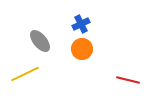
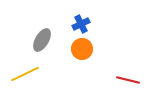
gray ellipse: moved 2 px right, 1 px up; rotated 70 degrees clockwise
